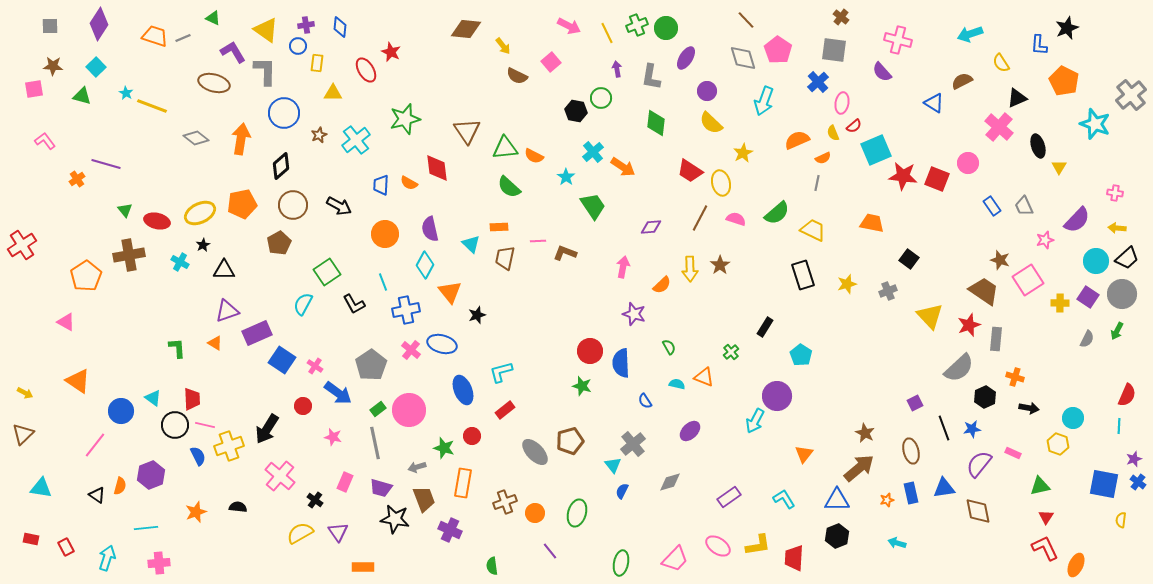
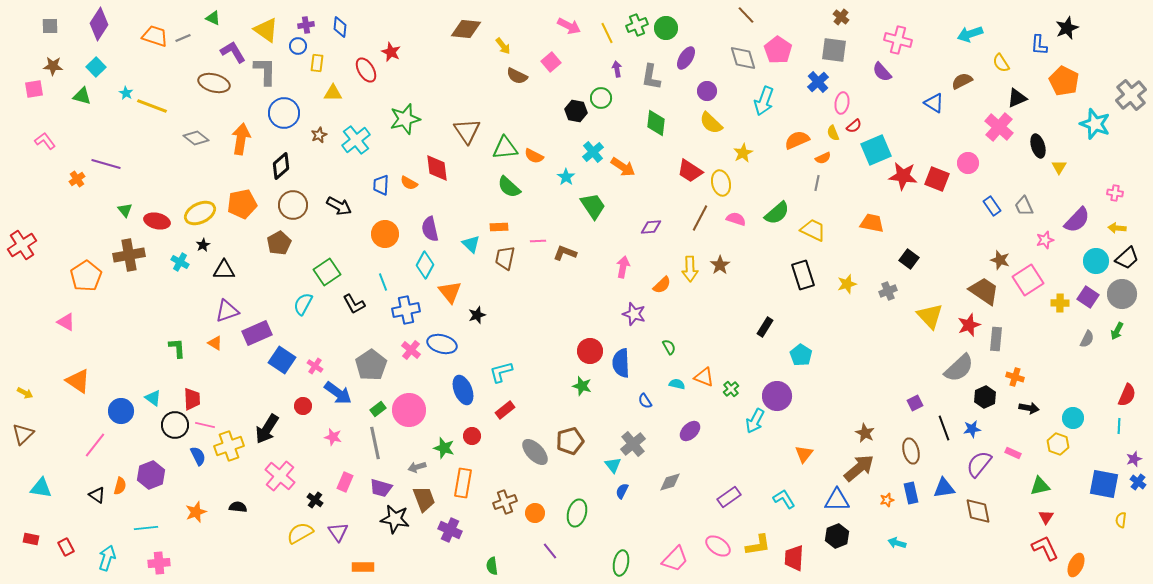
brown line at (746, 20): moved 5 px up
green cross at (731, 352): moved 37 px down
